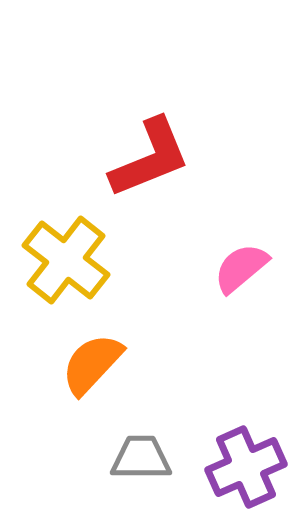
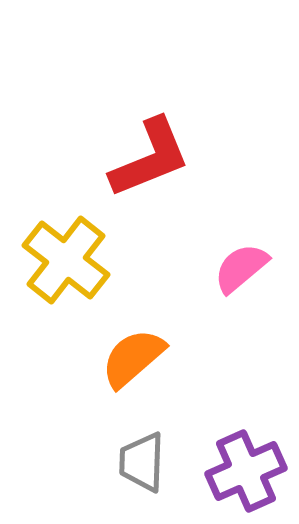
orange semicircle: moved 41 px right, 6 px up; rotated 6 degrees clockwise
gray trapezoid: moved 1 px right, 4 px down; rotated 88 degrees counterclockwise
purple cross: moved 4 px down
